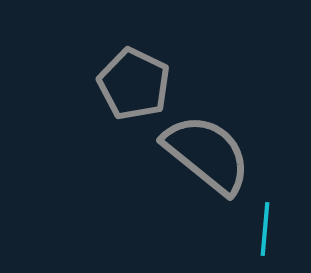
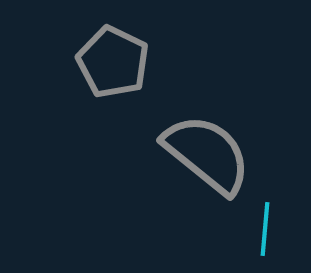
gray pentagon: moved 21 px left, 22 px up
